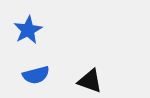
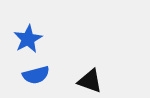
blue star: moved 9 px down
